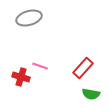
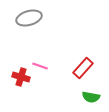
green semicircle: moved 3 px down
